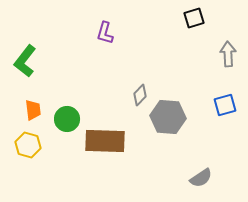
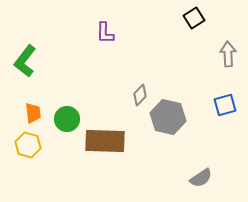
black square: rotated 15 degrees counterclockwise
purple L-shape: rotated 15 degrees counterclockwise
orange trapezoid: moved 3 px down
gray hexagon: rotated 8 degrees clockwise
